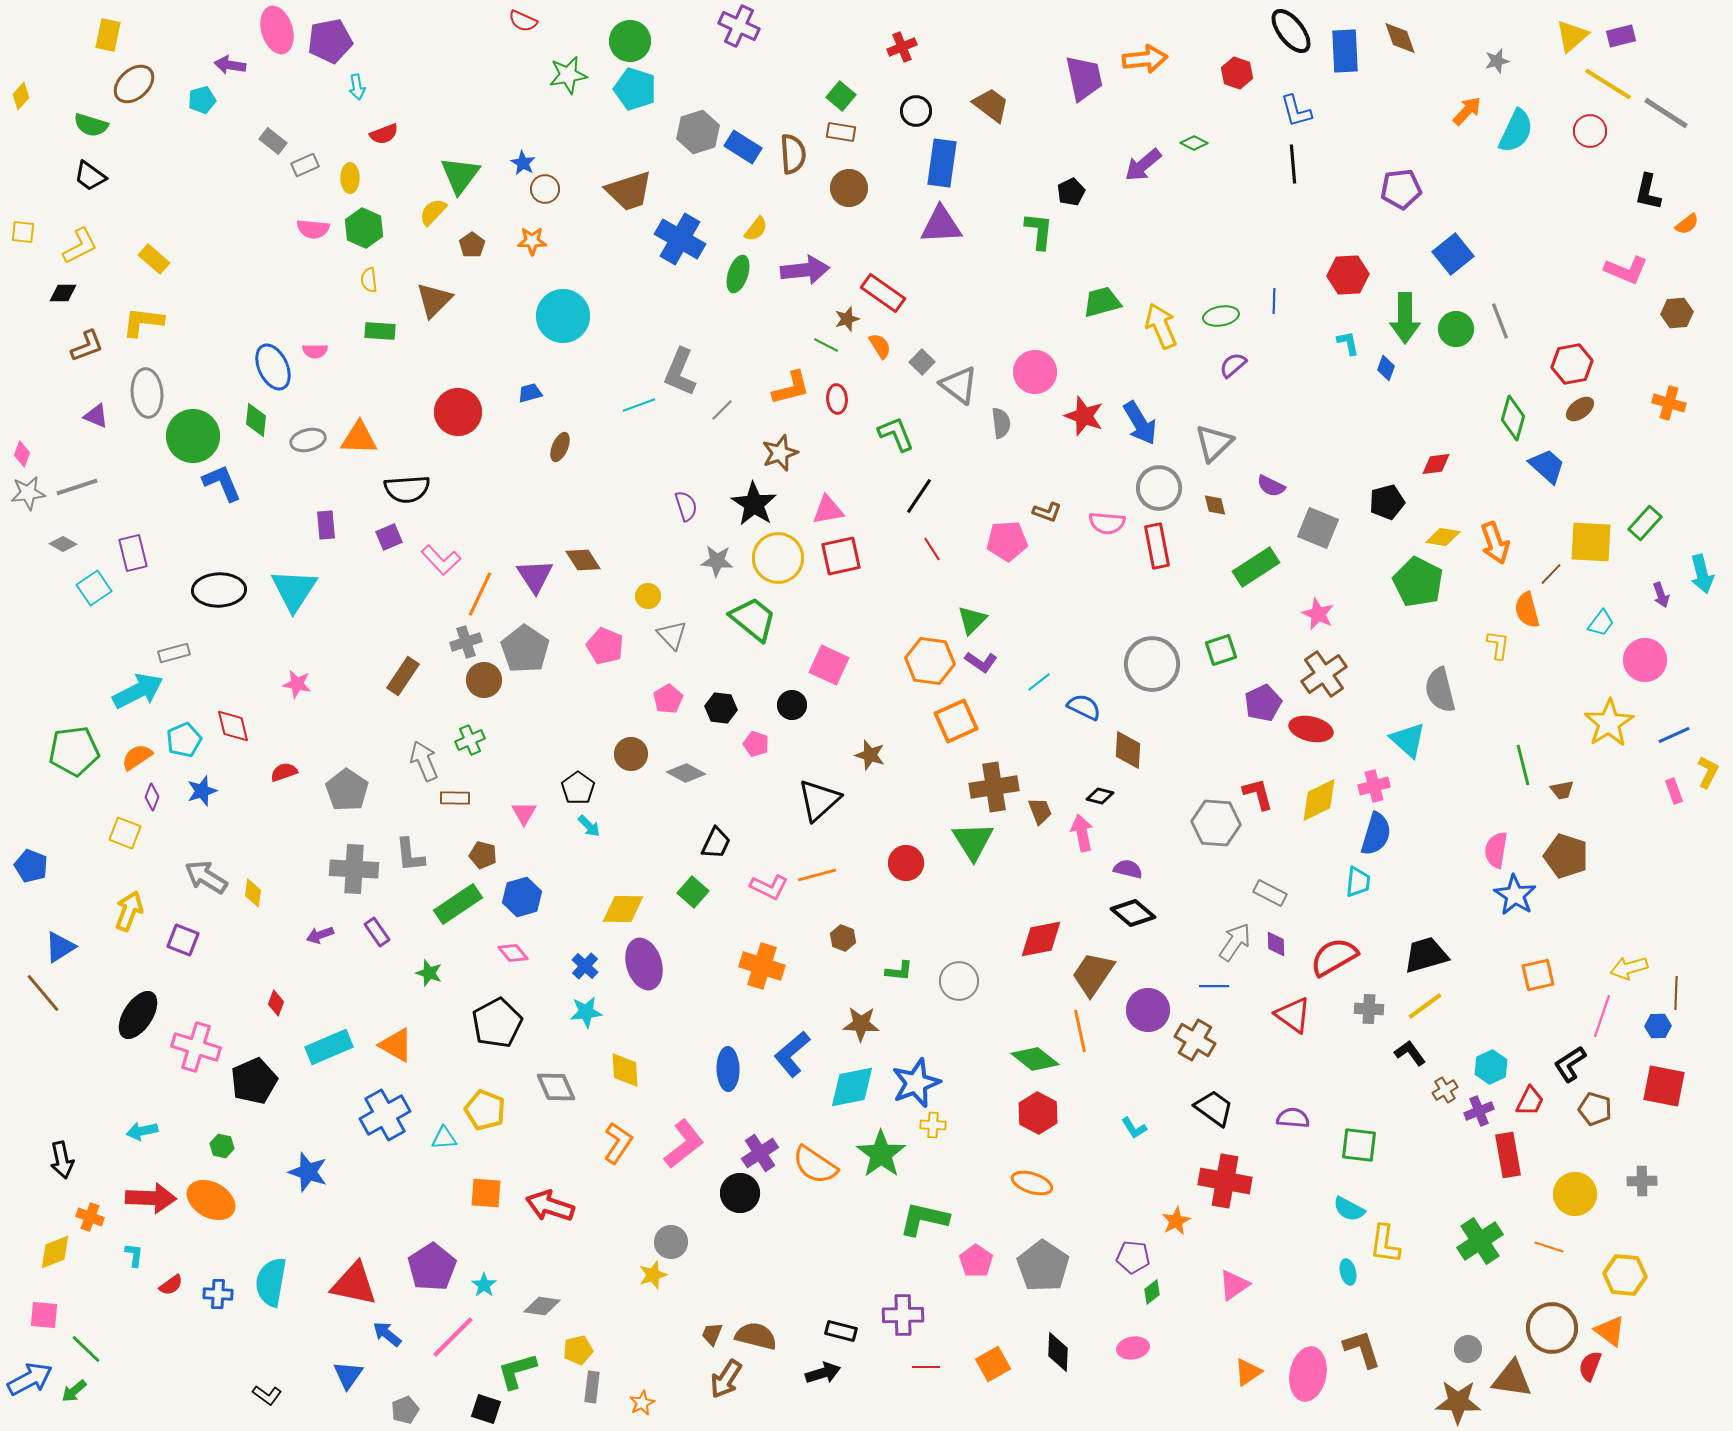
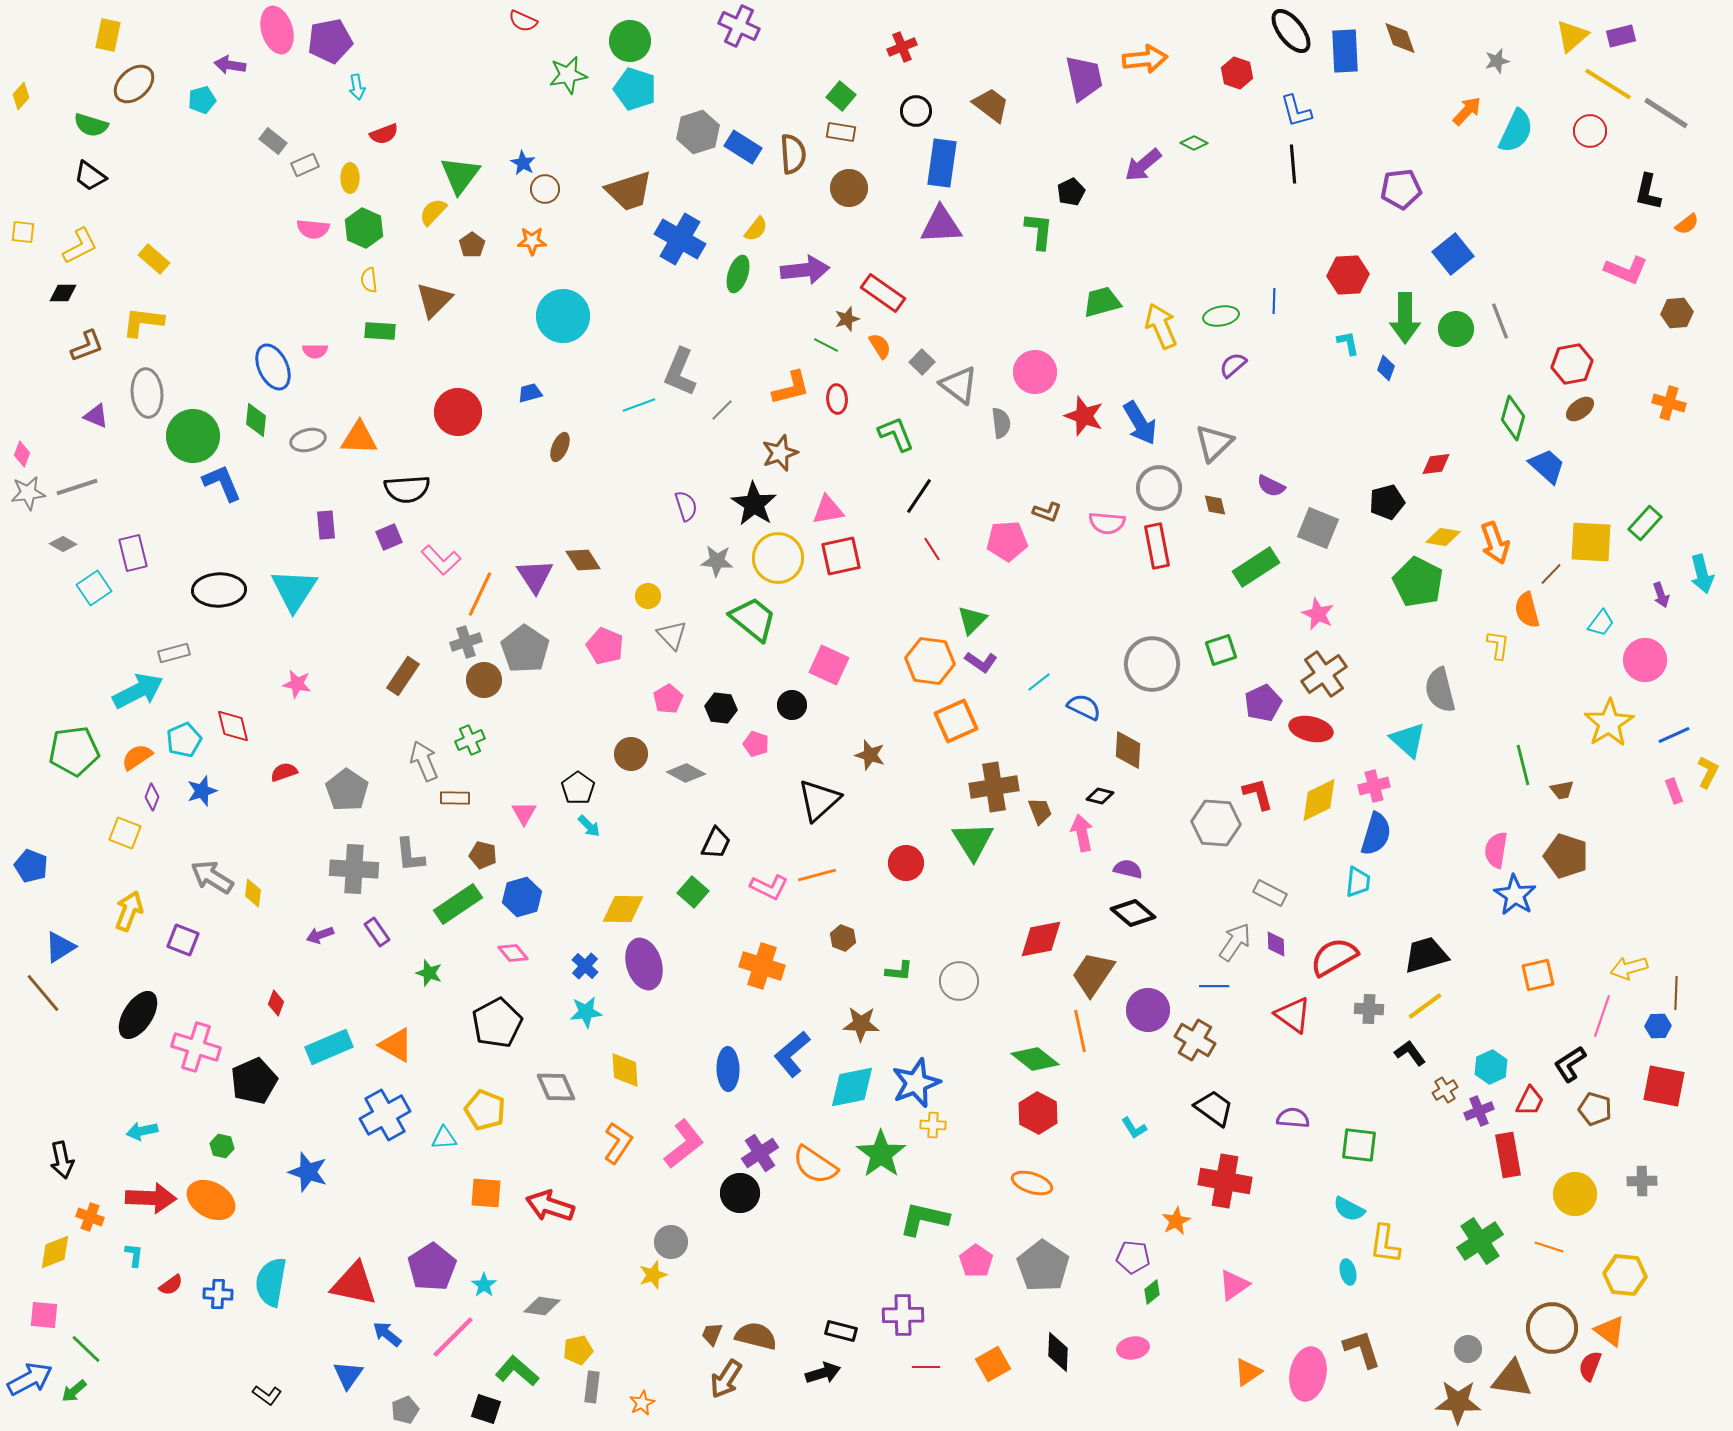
gray arrow at (206, 877): moved 6 px right
green L-shape at (517, 1371): rotated 57 degrees clockwise
